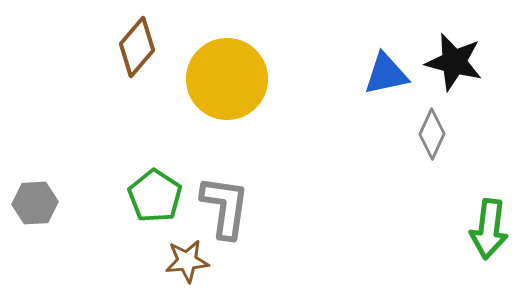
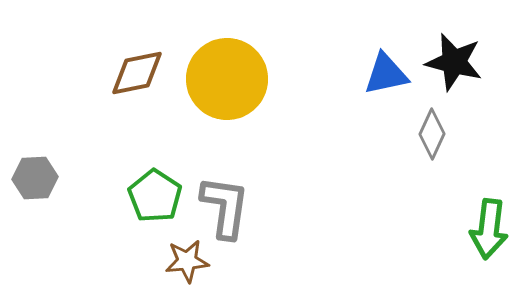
brown diamond: moved 26 px down; rotated 38 degrees clockwise
gray hexagon: moved 25 px up
